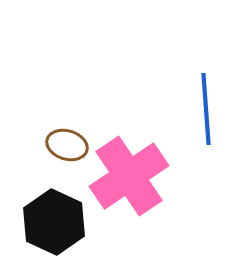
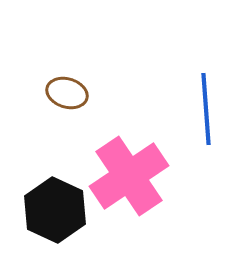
brown ellipse: moved 52 px up
black hexagon: moved 1 px right, 12 px up
